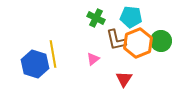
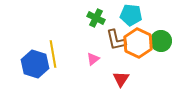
cyan pentagon: moved 2 px up
orange hexagon: rotated 12 degrees counterclockwise
red triangle: moved 3 px left
